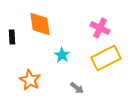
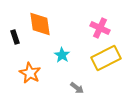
black rectangle: moved 3 px right; rotated 16 degrees counterclockwise
orange star: moved 7 px up
